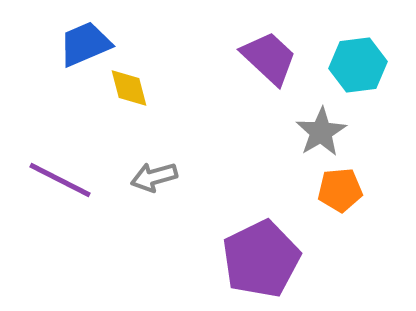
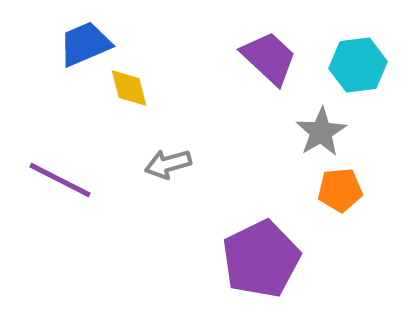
gray arrow: moved 14 px right, 13 px up
